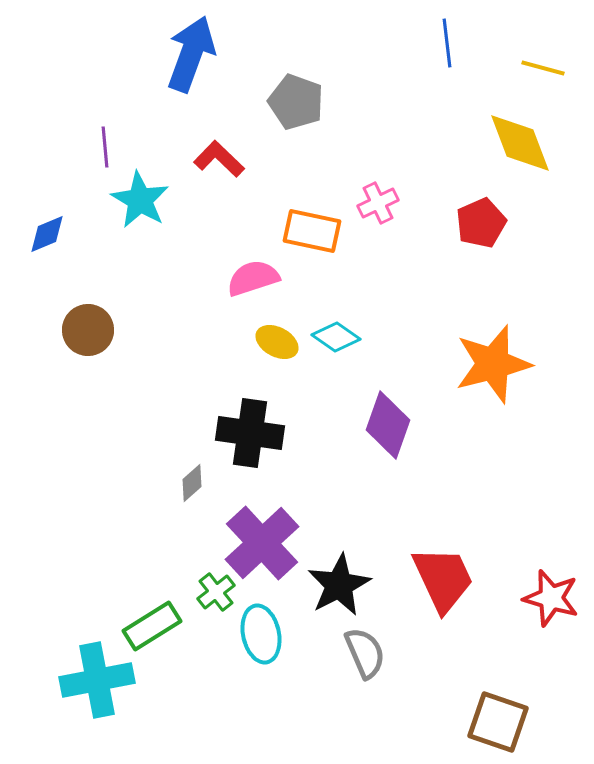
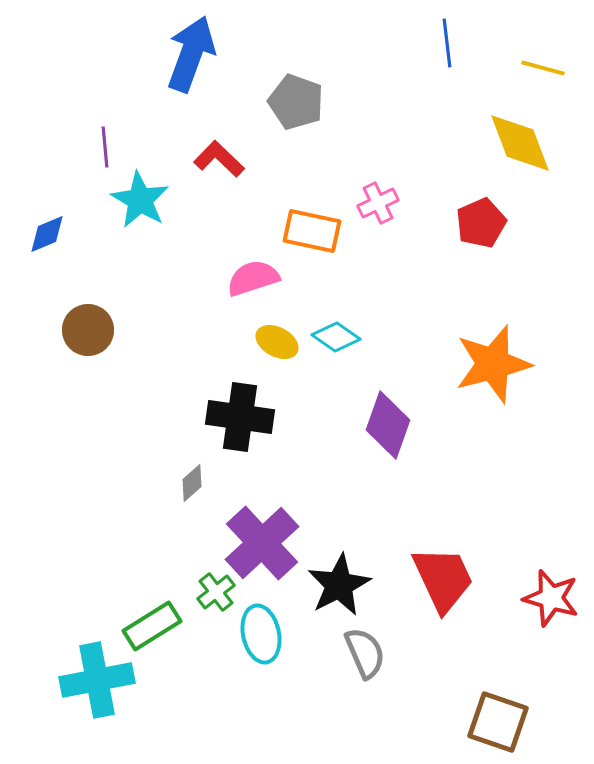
black cross: moved 10 px left, 16 px up
